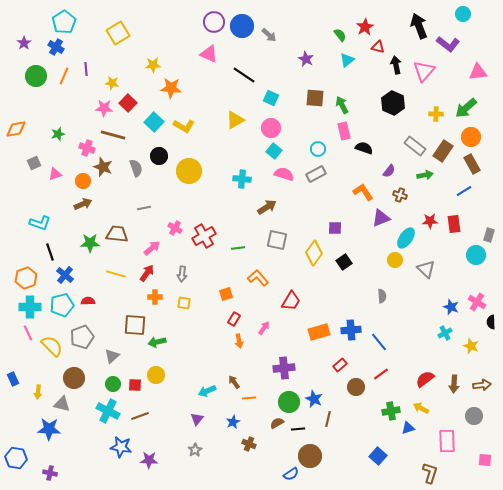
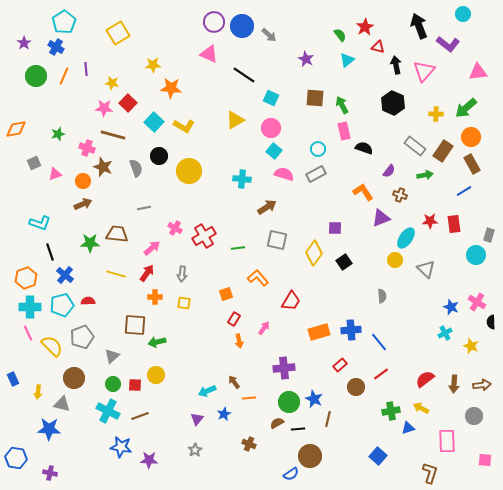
blue star at (233, 422): moved 9 px left, 8 px up
